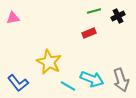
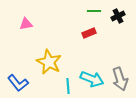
green line: rotated 16 degrees clockwise
pink triangle: moved 13 px right, 6 px down
gray arrow: moved 1 px left, 1 px up
cyan line: rotated 56 degrees clockwise
